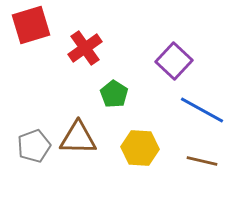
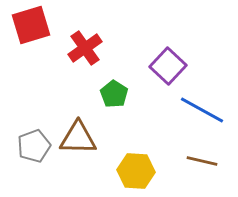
purple square: moved 6 px left, 5 px down
yellow hexagon: moved 4 px left, 23 px down
